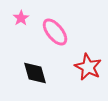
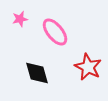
pink star: moved 1 px left, 1 px down; rotated 21 degrees clockwise
black diamond: moved 2 px right
